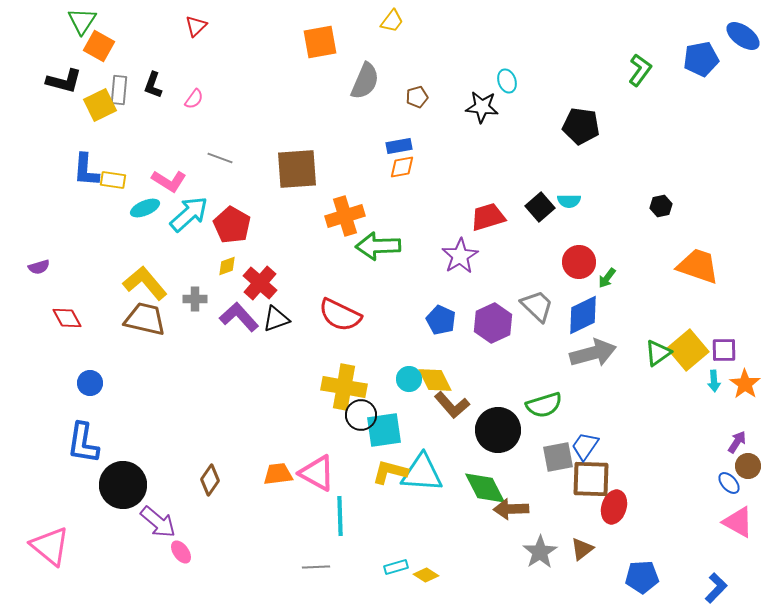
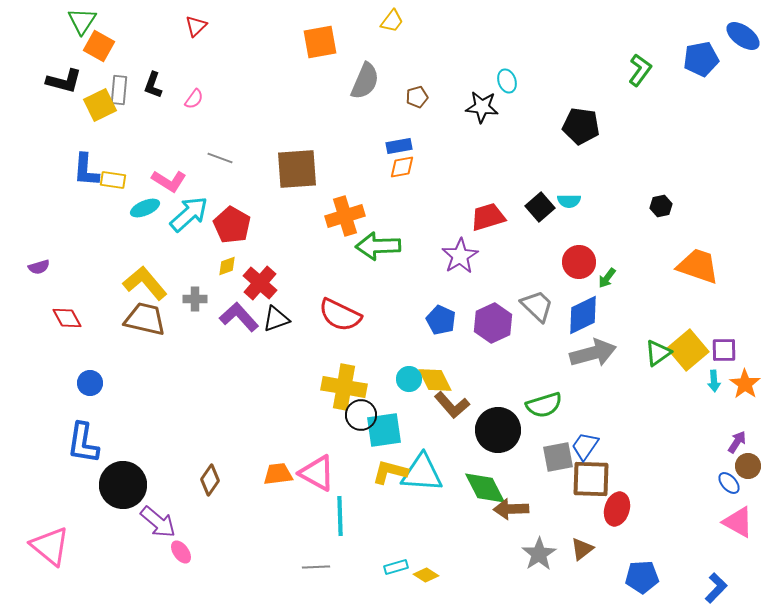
red ellipse at (614, 507): moved 3 px right, 2 px down
gray star at (540, 552): moved 1 px left, 2 px down
